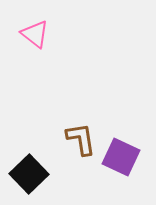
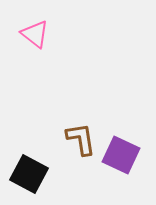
purple square: moved 2 px up
black square: rotated 18 degrees counterclockwise
